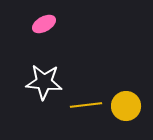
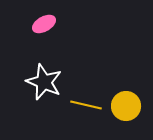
white star: rotated 18 degrees clockwise
yellow line: rotated 20 degrees clockwise
